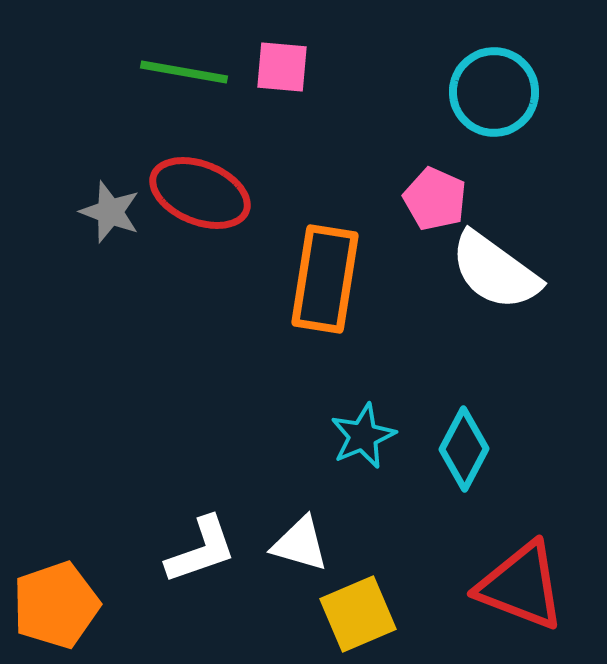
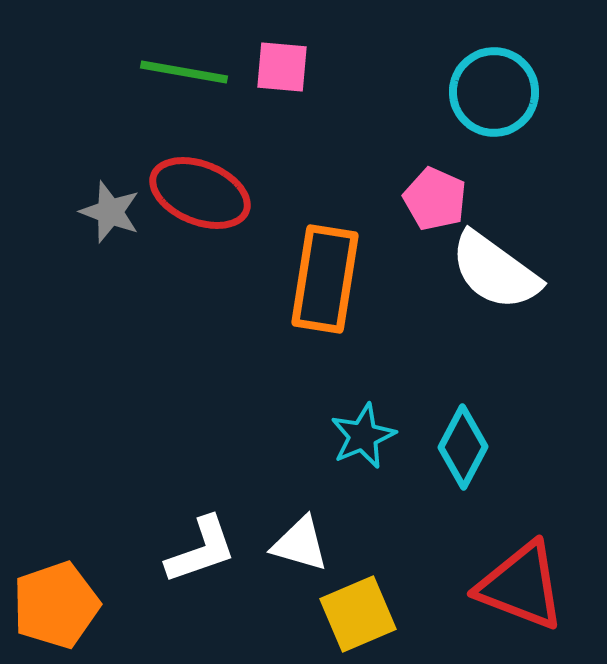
cyan diamond: moved 1 px left, 2 px up
